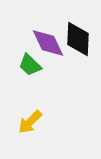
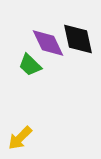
black diamond: rotated 15 degrees counterclockwise
yellow arrow: moved 10 px left, 16 px down
